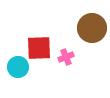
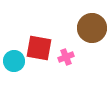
red square: rotated 12 degrees clockwise
cyan circle: moved 4 px left, 6 px up
